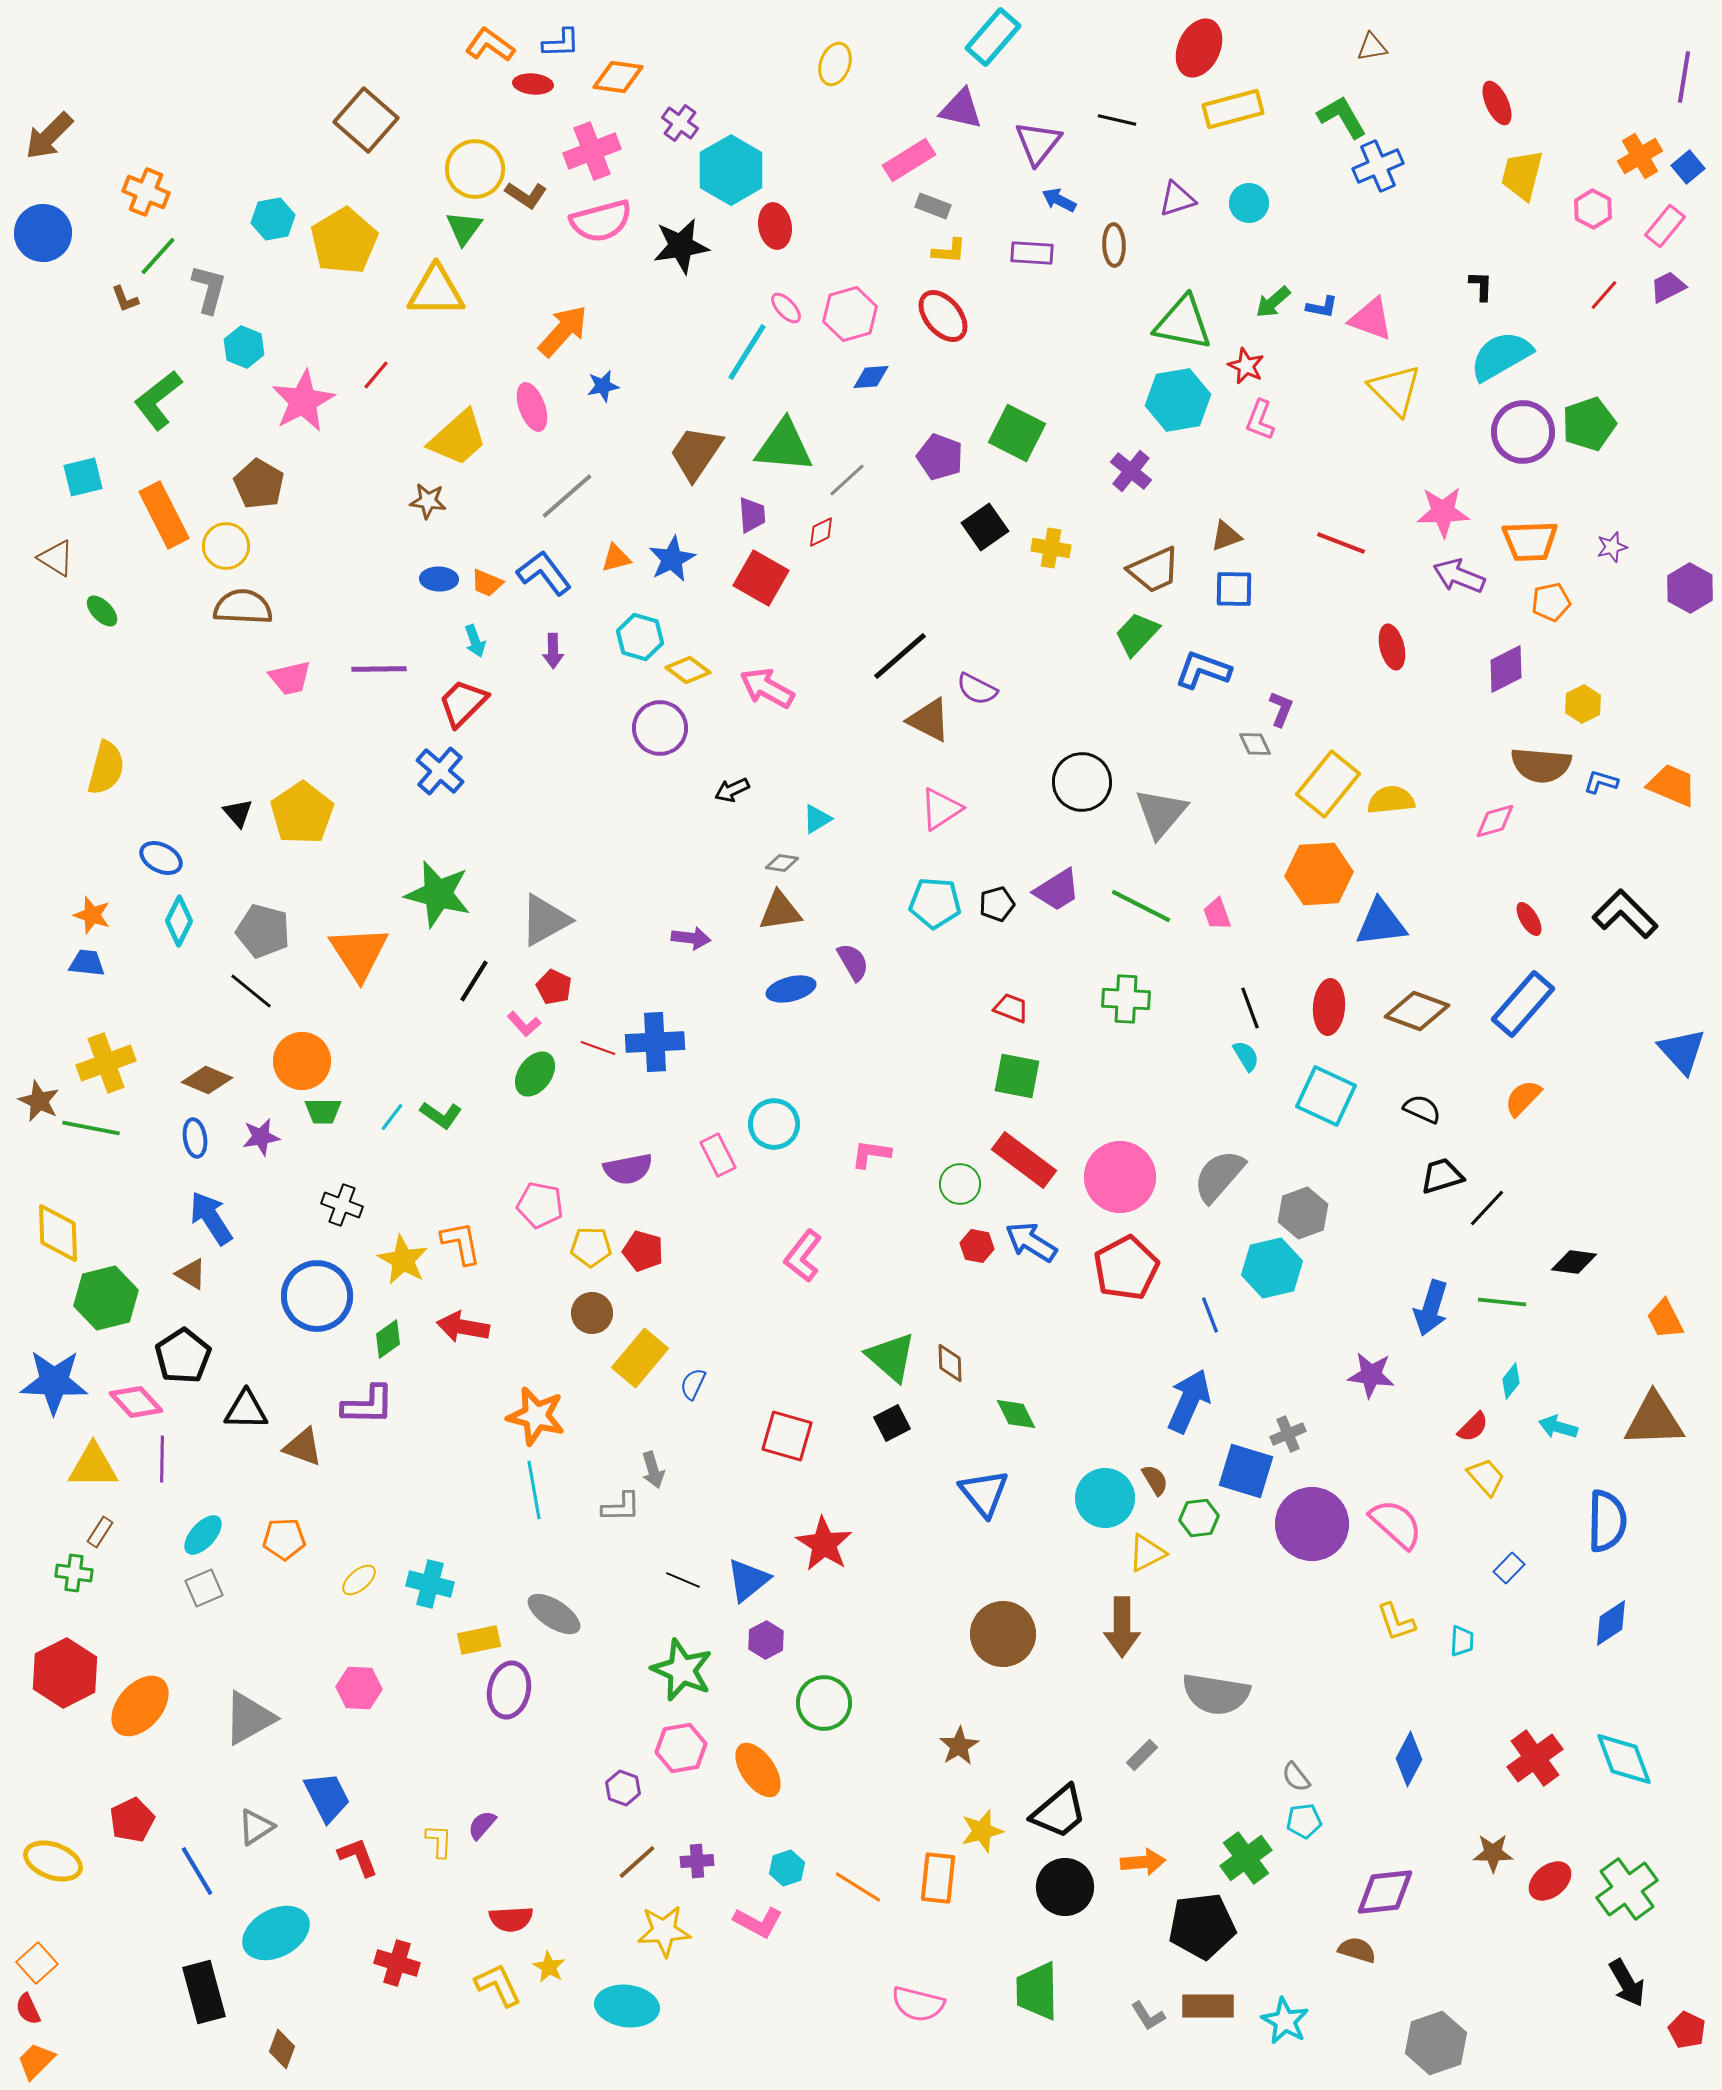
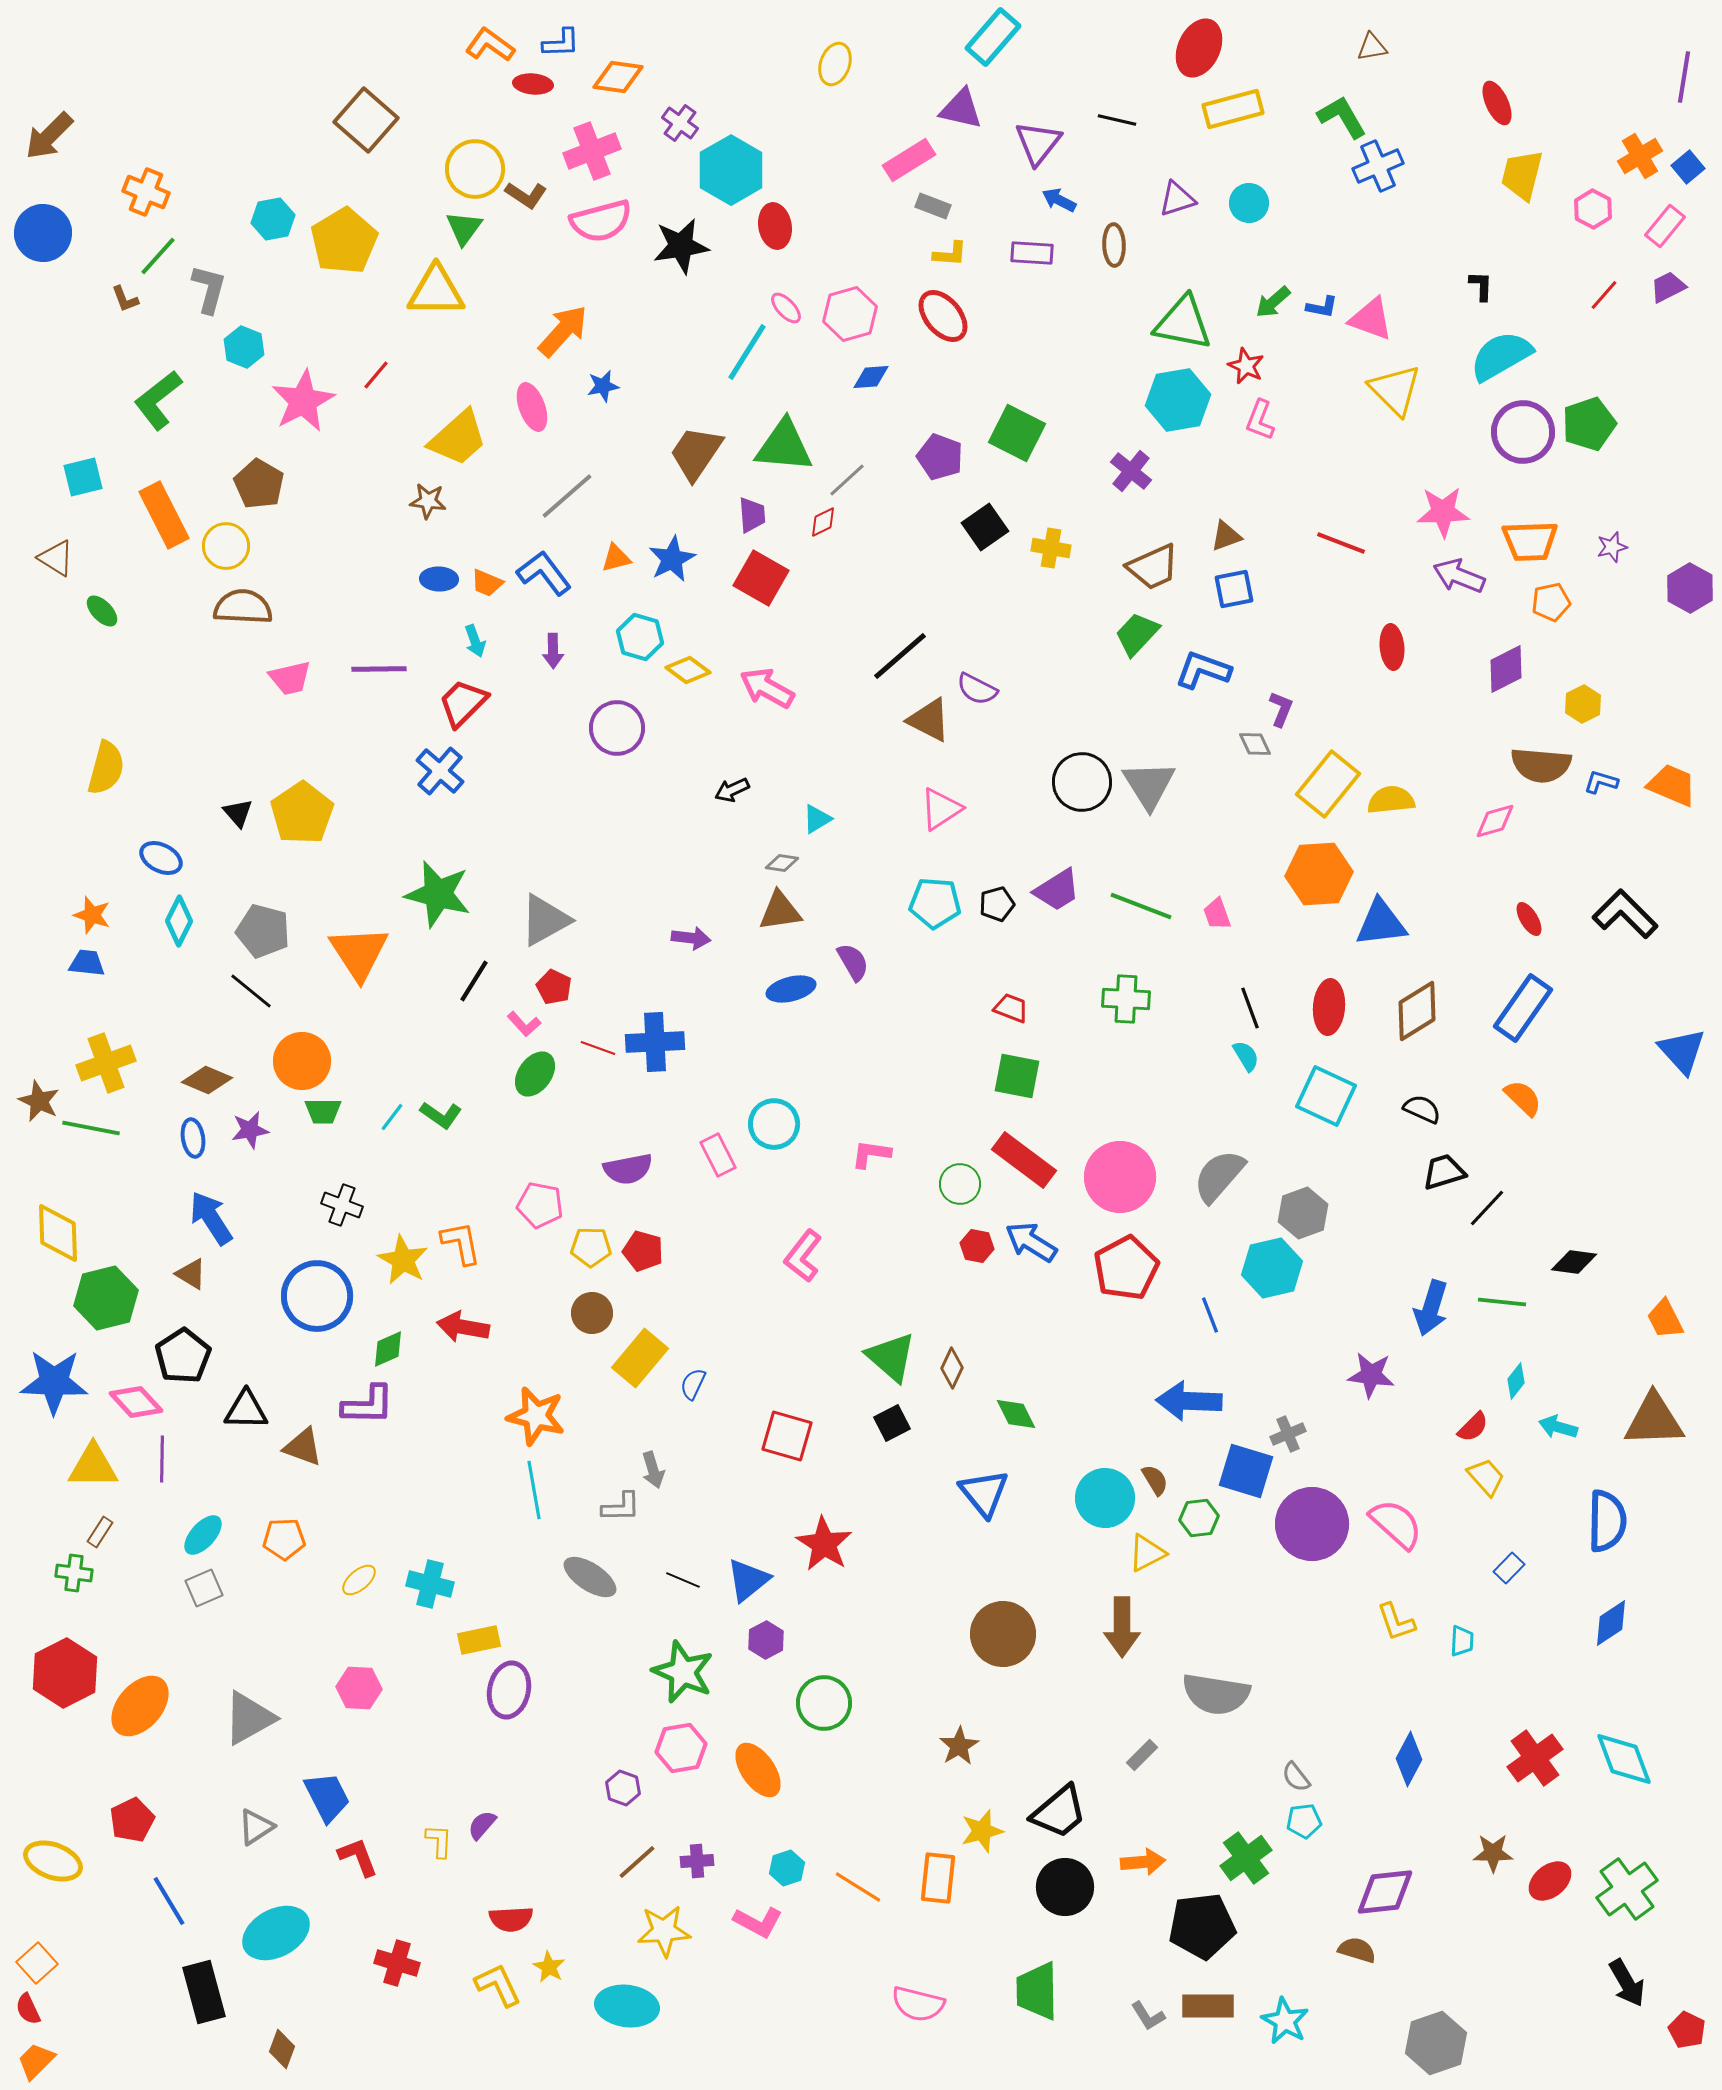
yellow L-shape at (949, 251): moved 1 px right, 3 px down
red diamond at (821, 532): moved 2 px right, 10 px up
brown trapezoid at (1154, 570): moved 1 px left, 3 px up
blue square at (1234, 589): rotated 12 degrees counterclockwise
red ellipse at (1392, 647): rotated 9 degrees clockwise
purple circle at (660, 728): moved 43 px left
gray triangle at (1161, 813): moved 12 px left, 28 px up; rotated 12 degrees counterclockwise
green line at (1141, 906): rotated 6 degrees counterclockwise
blue rectangle at (1523, 1004): moved 4 px down; rotated 6 degrees counterclockwise
brown diamond at (1417, 1011): rotated 52 degrees counterclockwise
orange semicircle at (1523, 1098): rotated 90 degrees clockwise
purple star at (261, 1137): moved 11 px left, 7 px up
blue ellipse at (195, 1138): moved 2 px left
black trapezoid at (1442, 1176): moved 2 px right, 4 px up
green diamond at (388, 1339): moved 10 px down; rotated 12 degrees clockwise
brown diamond at (950, 1363): moved 2 px right, 5 px down; rotated 27 degrees clockwise
cyan diamond at (1511, 1381): moved 5 px right
blue arrow at (1189, 1401): rotated 112 degrees counterclockwise
gray ellipse at (554, 1614): moved 36 px right, 37 px up
green star at (682, 1670): moved 1 px right, 2 px down
blue line at (197, 1871): moved 28 px left, 30 px down
